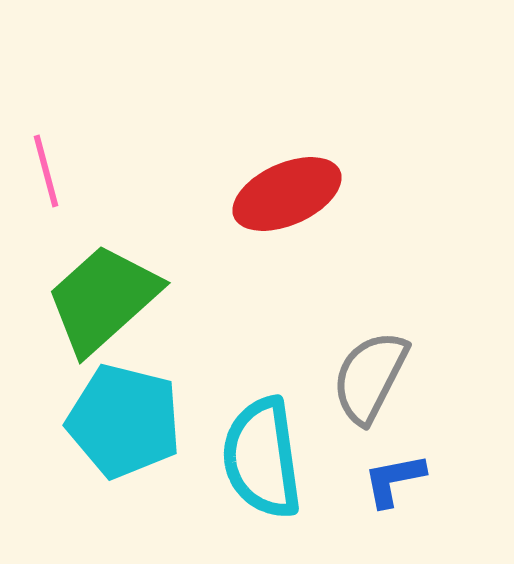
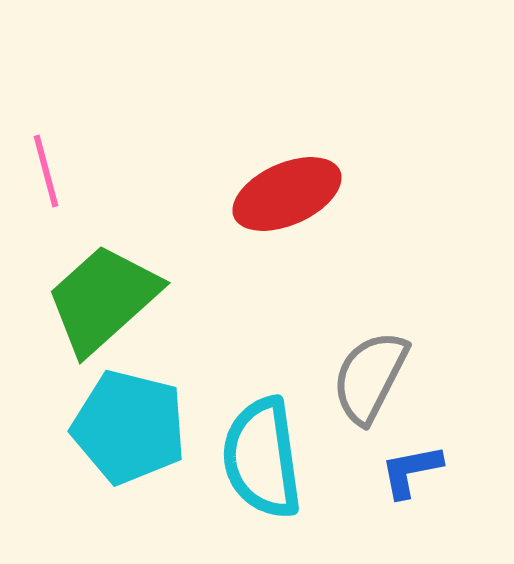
cyan pentagon: moved 5 px right, 6 px down
blue L-shape: moved 17 px right, 9 px up
